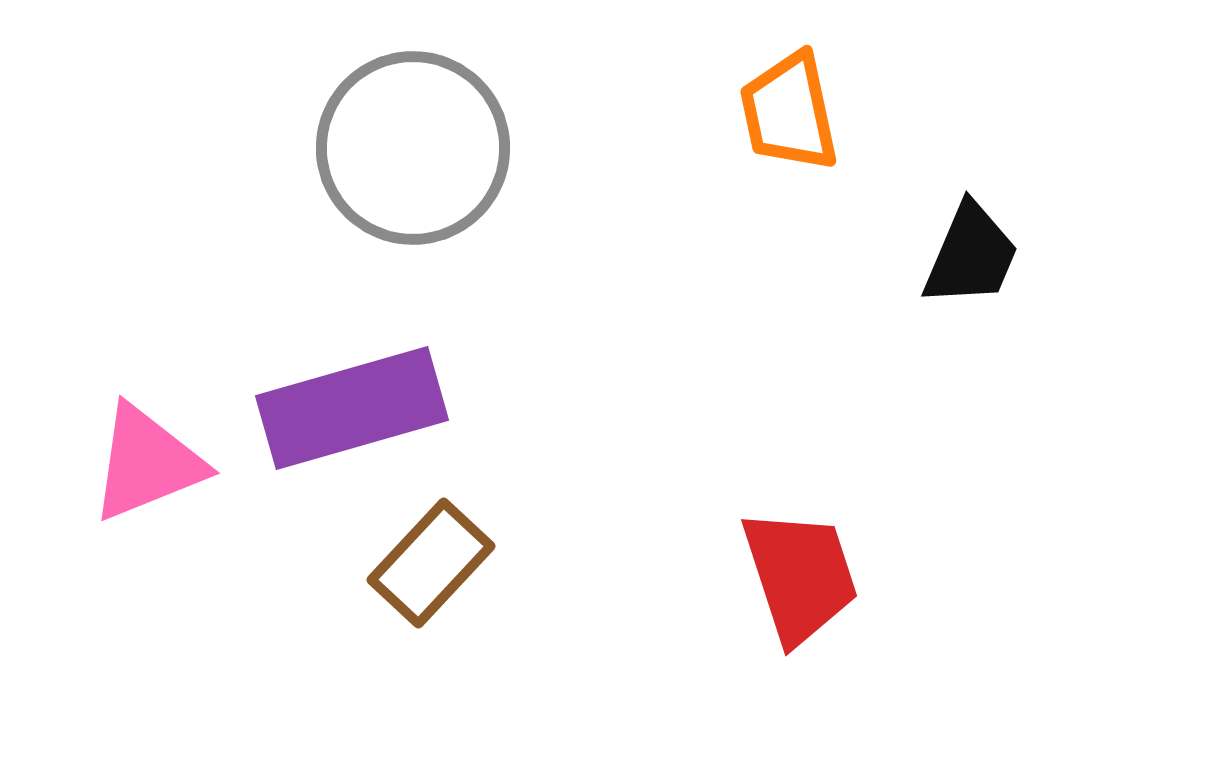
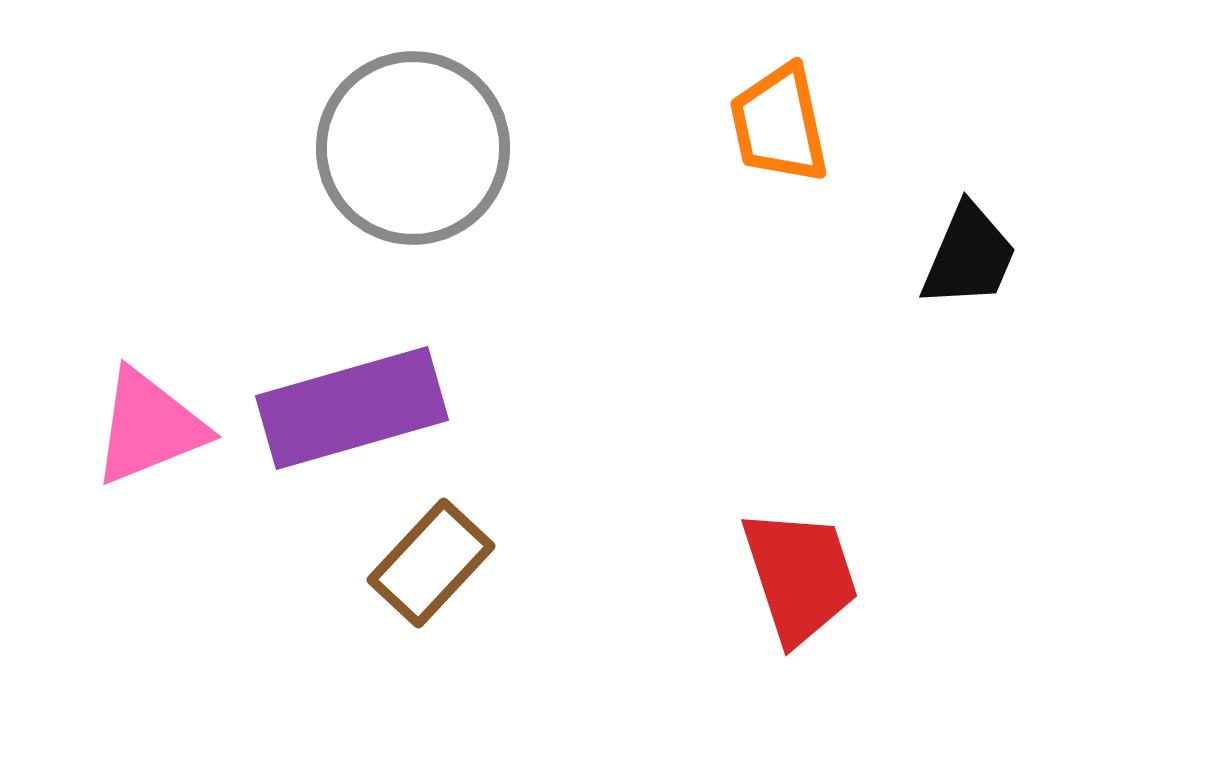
orange trapezoid: moved 10 px left, 12 px down
black trapezoid: moved 2 px left, 1 px down
pink triangle: moved 2 px right, 36 px up
